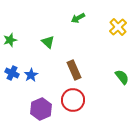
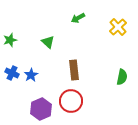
brown rectangle: rotated 18 degrees clockwise
green semicircle: rotated 49 degrees clockwise
red circle: moved 2 px left, 1 px down
